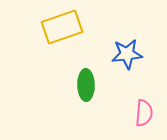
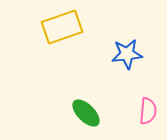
green ellipse: moved 28 px down; rotated 44 degrees counterclockwise
pink semicircle: moved 4 px right, 2 px up
